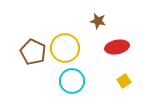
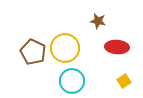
red ellipse: rotated 15 degrees clockwise
